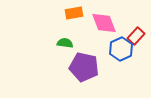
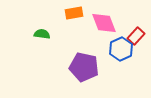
green semicircle: moved 23 px left, 9 px up
